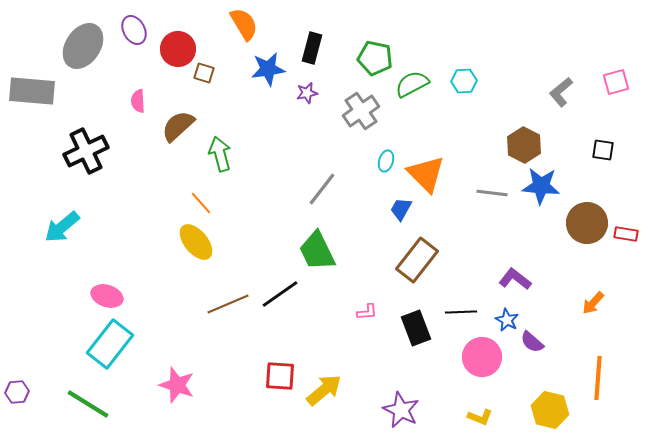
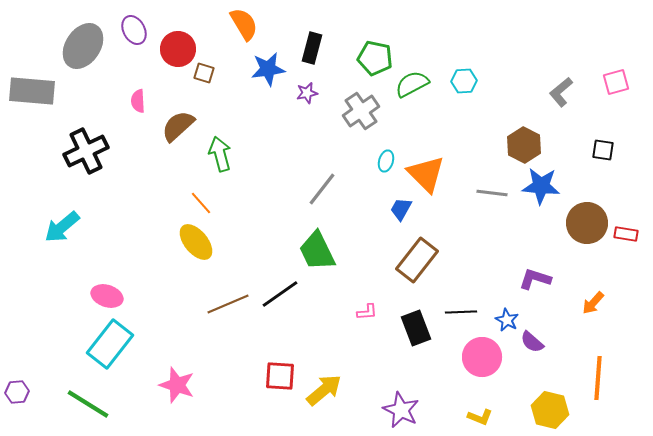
purple L-shape at (515, 279): moved 20 px right; rotated 20 degrees counterclockwise
